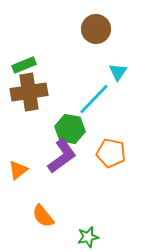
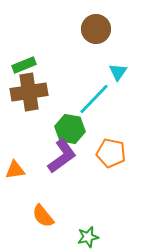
orange triangle: moved 3 px left; rotated 30 degrees clockwise
